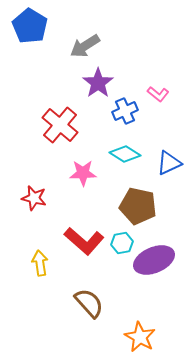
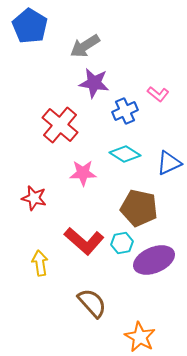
purple star: moved 4 px left; rotated 28 degrees counterclockwise
brown pentagon: moved 1 px right, 2 px down
brown semicircle: moved 3 px right
